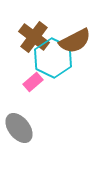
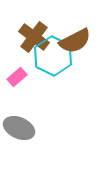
cyan hexagon: moved 2 px up
pink rectangle: moved 16 px left, 5 px up
gray ellipse: rotated 28 degrees counterclockwise
